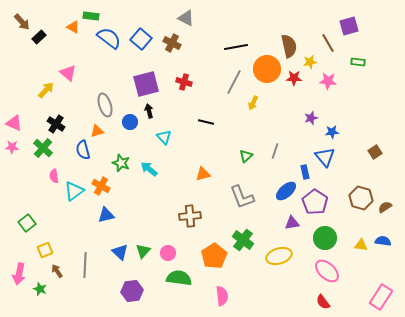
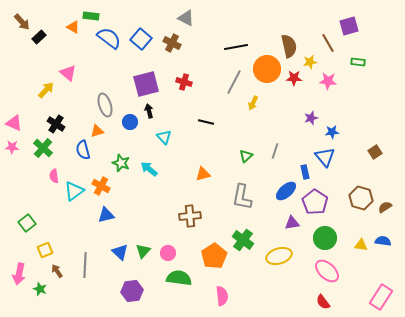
gray L-shape at (242, 197): rotated 32 degrees clockwise
